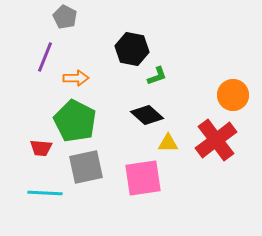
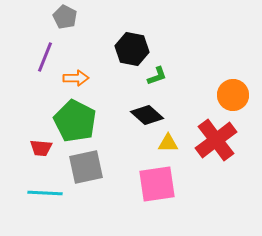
pink square: moved 14 px right, 6 px down
